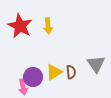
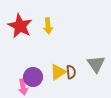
yellow triangle: moved 4 px right
